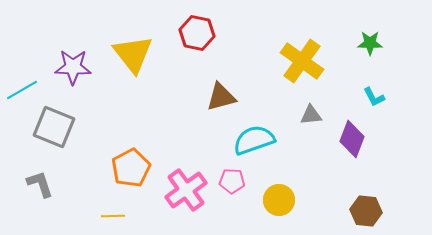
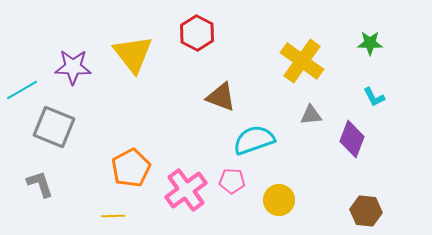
red hexagon: rotated 16 degrees clockwise
brown triangle: rotated 36 degrees clockwise
